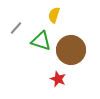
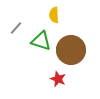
yellow semicircle: rotated 21 degrees counterclockwise
